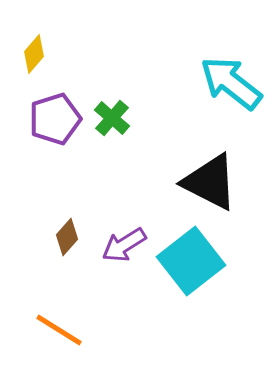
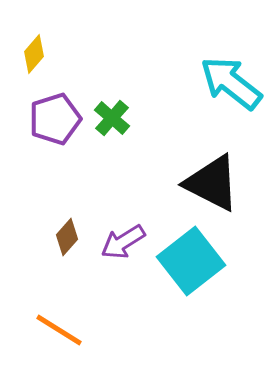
black triangle: moved 2 px right, 1 px down
purple arrow: moved 1 px left, 3 px up
